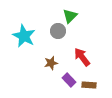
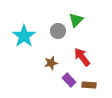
green triangle: moved 6 px right, 4 px down
cyan star: rotated 10 degrees clockwise
